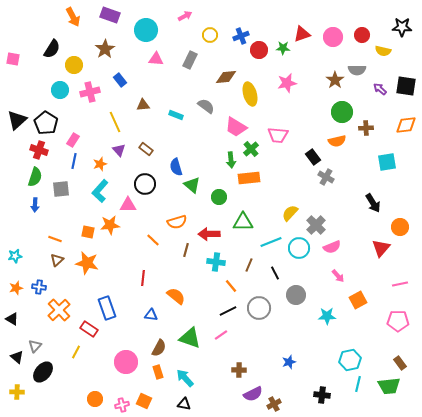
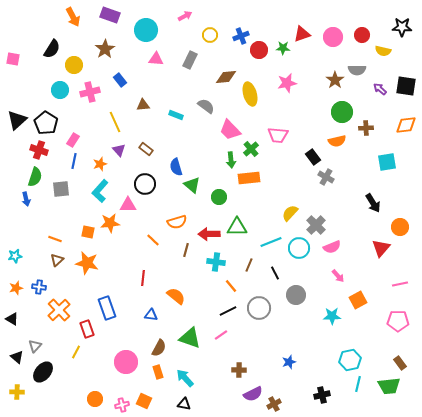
pink trapezoid at (236, 127): moved 6 px left, 3 px down; rotated 15 degrees clockwise
blue arrow at (35, 205): moved 9 px left, 6 px up; rotated 16 degrees counterclockwise
green triangle at (243, 222): moved 6 px left, 5 px down
orange star at (110, 225): moved 2 px up
cyan star at (327, 316): moved 5 px right
red rectangle at (89, 329): moved 2 px left; rotated 36 degrees clockwise
black cross at (322, 395): rotated 21 degrees counterclockwise
